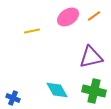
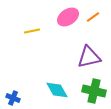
orange line: moved 1 px left, 1 px down
purple triangle: moved 2 px left
